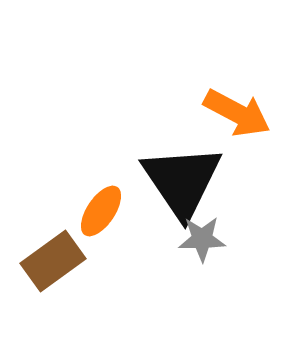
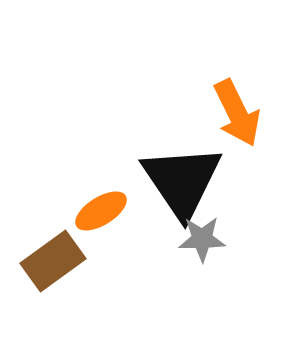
orange arrow: rotated 36 degrees clockwise
orange ellipse: rotated 24 degrees clockwise
